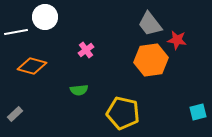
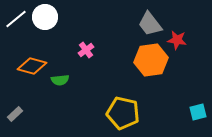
white line: moved 13 px up; rotated 30 degrees counterclockwise
green semicircle: moved 19 px left, 10 px up
